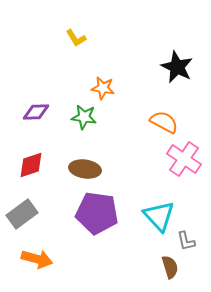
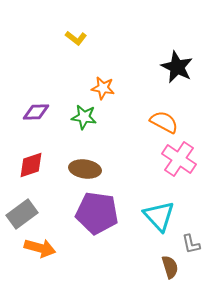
yellow L-shape: rotated 20 degrees counterclockwise
pink cross: moved 5 px left
gray L-shape: moved 5 px right, 3 px down
orange arrow: moved 3 px right, 11 px up
